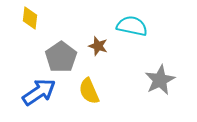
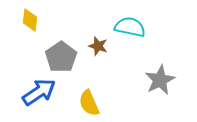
yellow diamond: moved 2 px down
cyan semicircle: moved 2 px left, 1 px down
yellow semicircle: moved 12 px down
